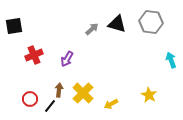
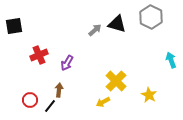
gray hexagon: moved 5 px up; rotated 20 degrees clockwise
gray arrow: moved 3 px right, 1 px down
red cross: moved 5 px right
purple arrow: moved 4 px down
yellow cross: moved 33 px right, 12 px up
red circle: moved 1 px down
yellow arrow: moved 8 px left, 2 px up
